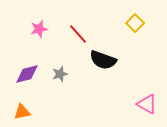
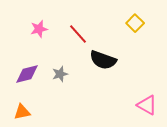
pink triangle: moved 1 px down
